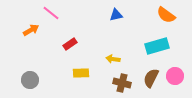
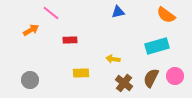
blue triangle: moved 2 px right, 3 px up
red rectangle: moved 4 px up; rotated 32 degrees clockwise
brown cross: moved 2 px right; rotated 24 degrees clockwise
